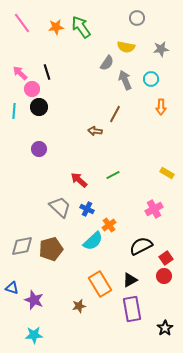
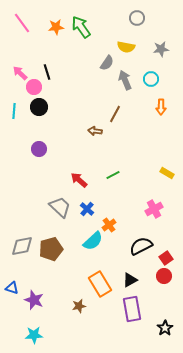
pink circle: moved 2 px right, 2 px up
blue cross: rotated 16 degrees clockwise
